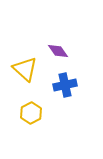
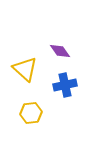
purple diamond: moved 2 px right
yellow hexagon: rotated 20 degrees clockwise
